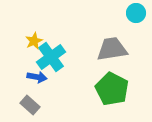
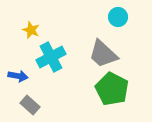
cyan circle: moved 18 px left, 4 px down
yellow star: moved 3 px left, 11 px up; rotated 24 degrees counterclockwise
gray trapezoid: moved 9 px left, 5 px down; rotated 128 degrees counterclockwise
cyan cross: rotated 8 degrees clockwise
blue arrow: moved 19 px left, 1 px up
